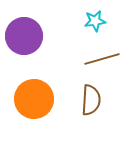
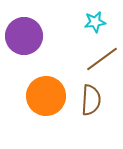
cyan star: moved 1 px down
brown line: rotated 20 degrees counterclockwise
orange circle: moved 12 px right, 3 px up
